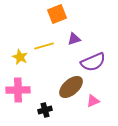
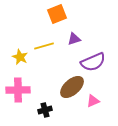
brown ellipse: moved 1 px right
